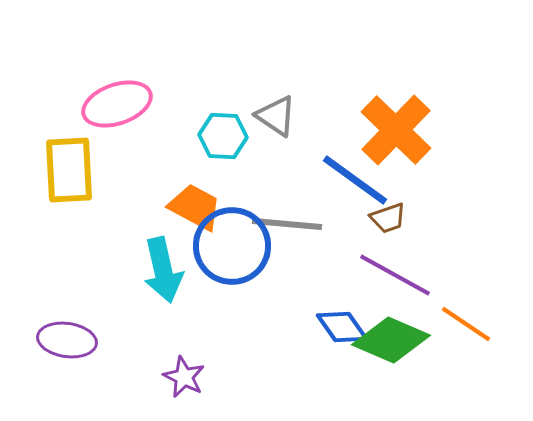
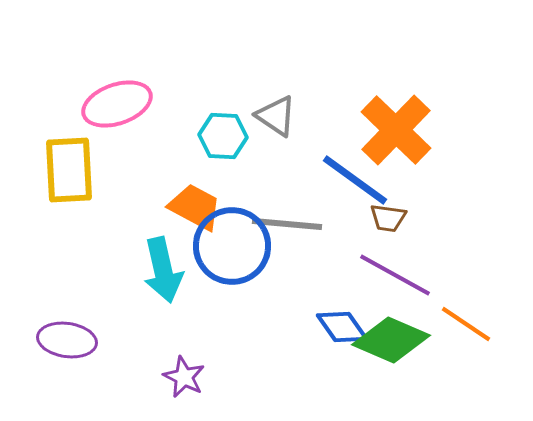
brown trapezoid: rotated 27 degrees clockwise
